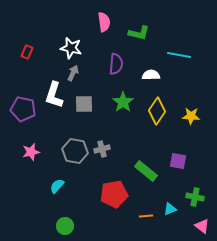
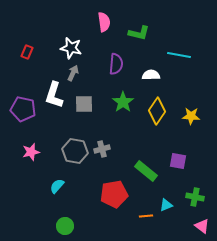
cyan triangle: moved 4 px left, 4 px up
